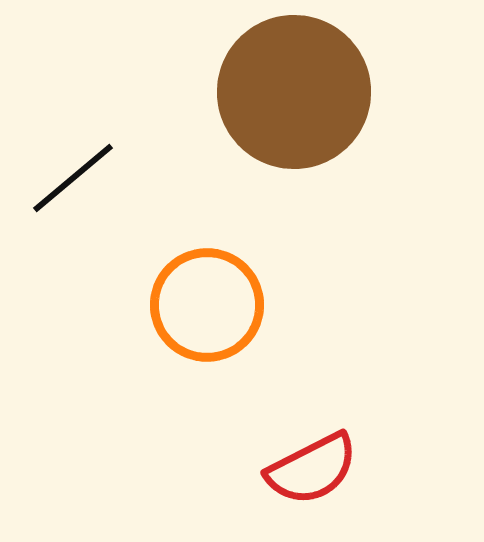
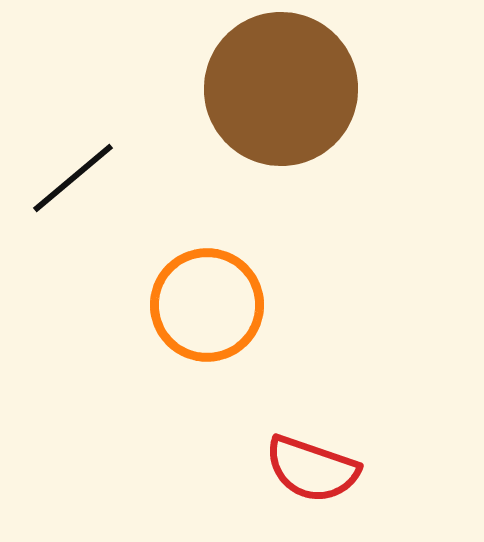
brown circle: moved 13 px left, 3 px up
red semicircle: rotated 46 degrees clockwise
